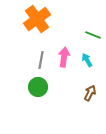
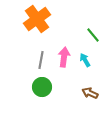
green line: rotated 28 degrees clockwise
cyan arrow: moved 2 px left
green circle: moved 4 px right
brown arrow: rotated 91 degrees counterclockwise
